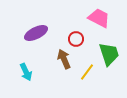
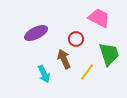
cyan arrow: moved 18 px right, 2 px down
